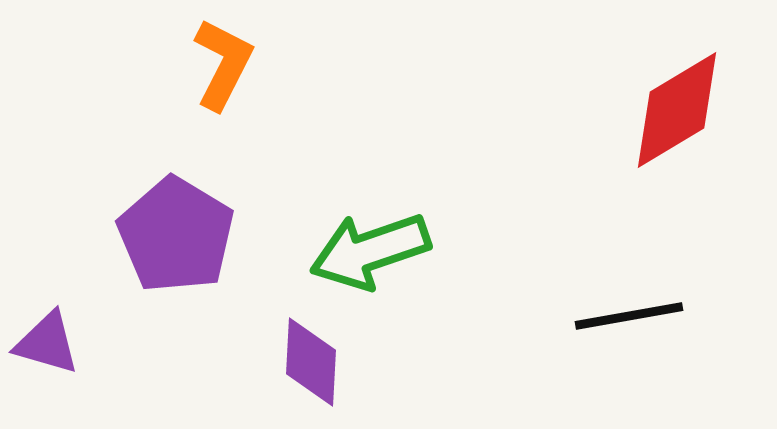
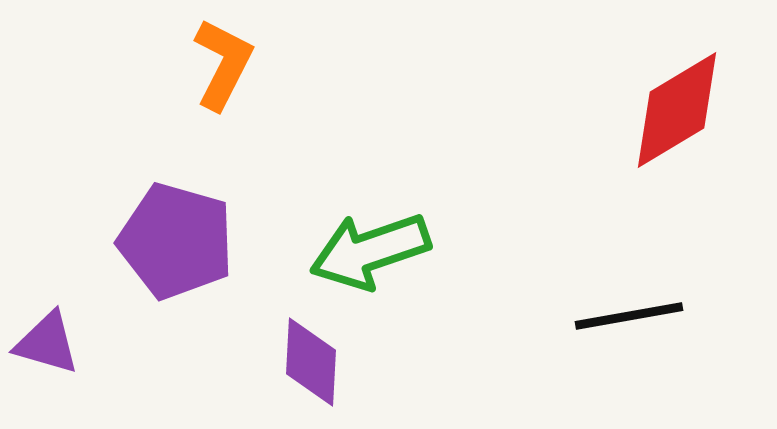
purple pentagon: moved 6 px down; rotated 15 degrees counterclockwise
